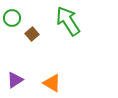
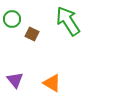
green circle: moved 1 px down
brown square: rotated 24 degrees counterclockwise
purple triangle: rotated 36 degrees counterclockwise
